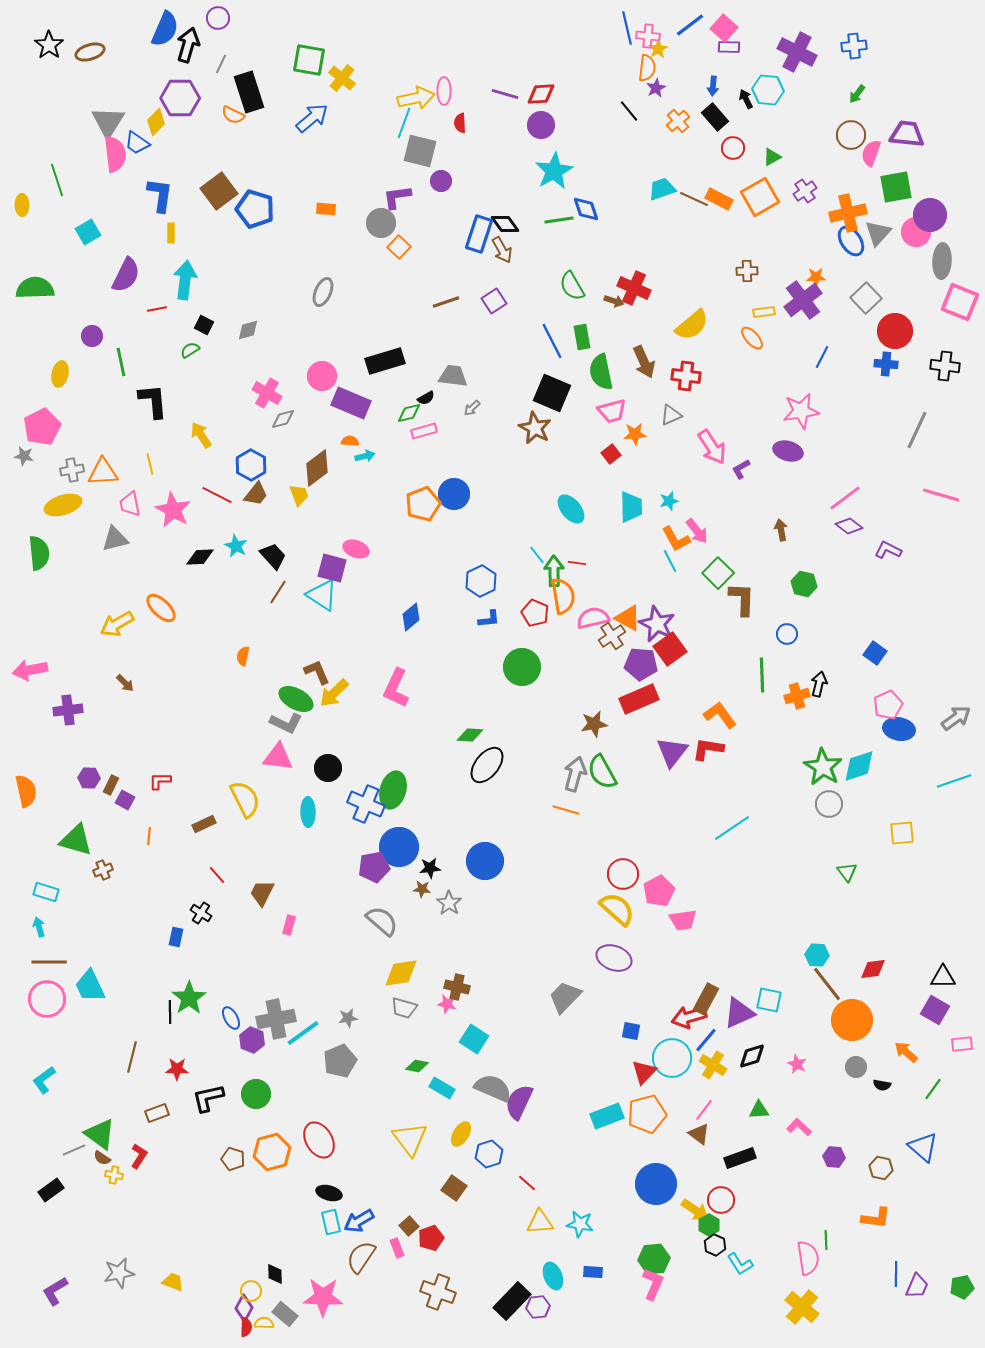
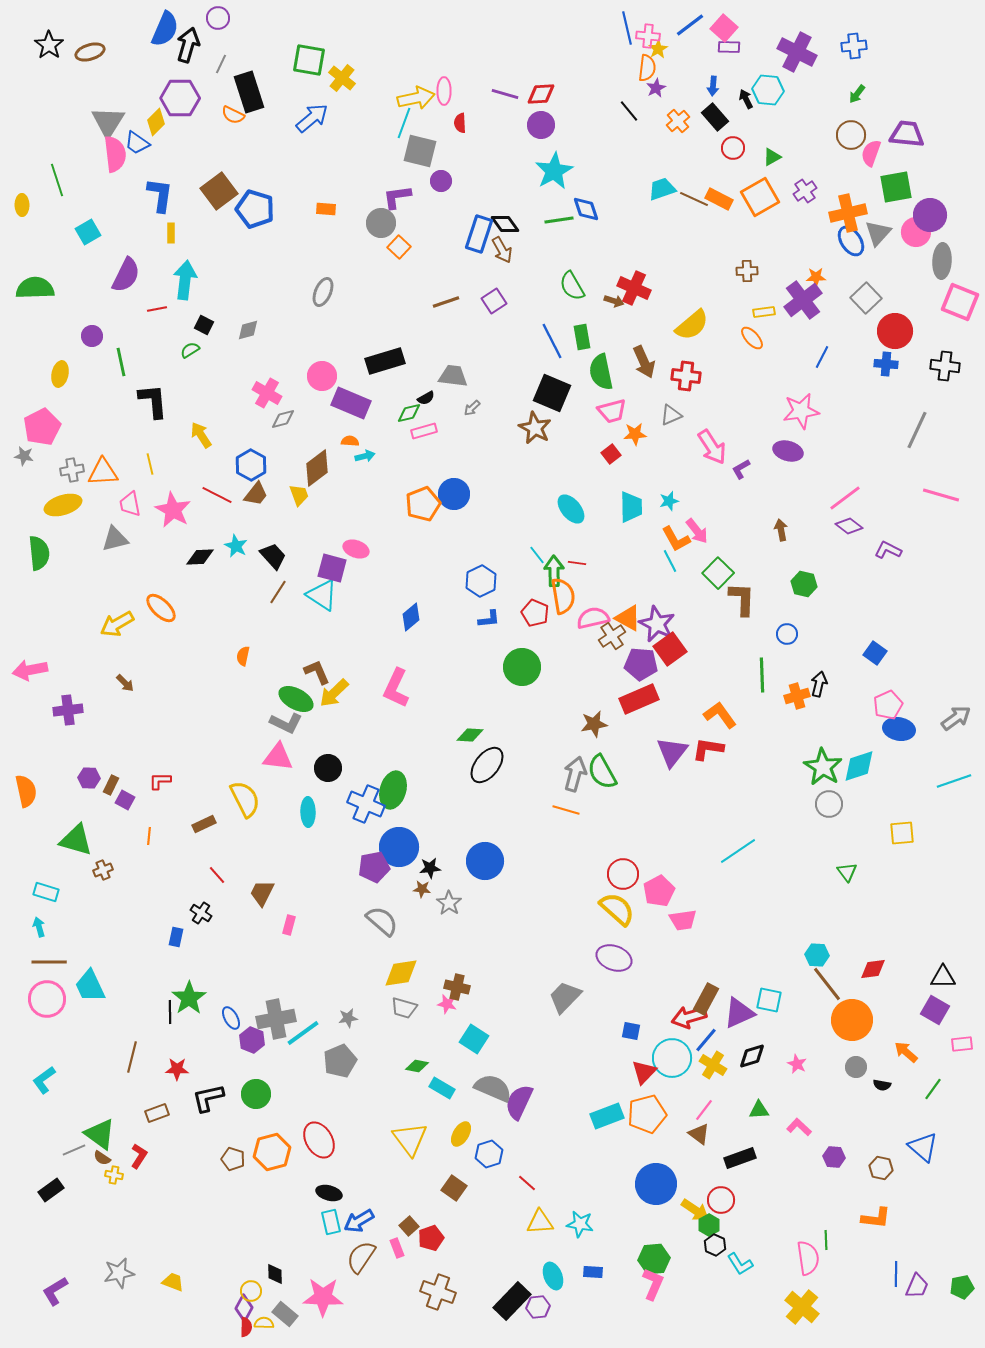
cyan line at (732, 828): moved 6 px right, 23 px down
